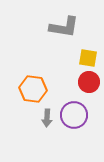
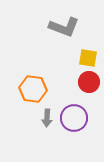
gray L-shape: rotated 12 degrees clockwise
purple circle: moved 3 px down
